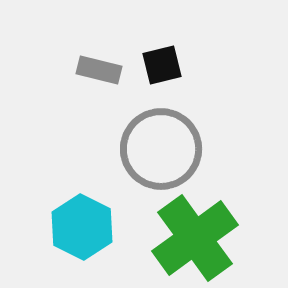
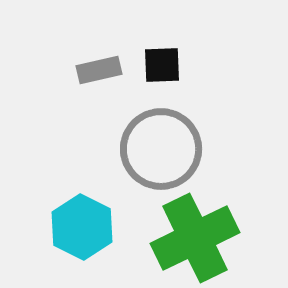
black square: rotated 12 degrees clockwise
gray rectangle: rotated 27 degrees counterclockwise
green cross: rotated 10 degrees clockwise
